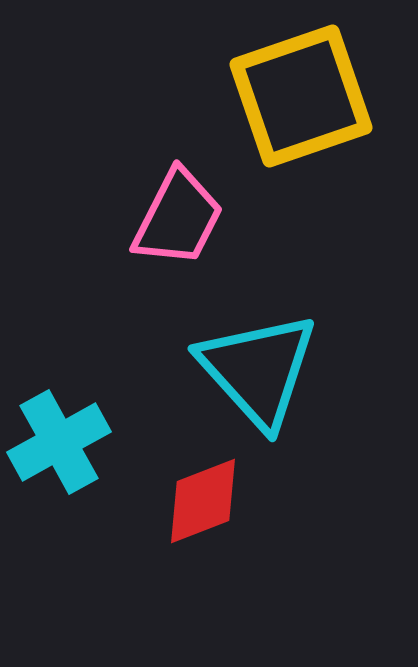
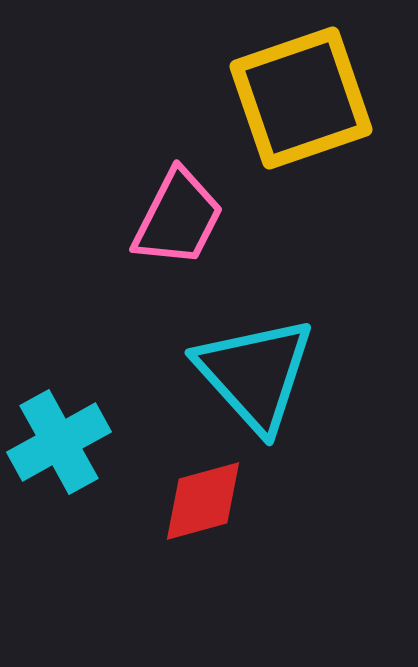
yellow square: moved 2 px down
cyan triangle: moved 3 px left, 4 px down
red diamond: rotated 6 degrees clockwise
